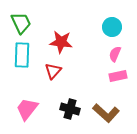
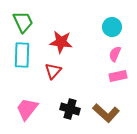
green trapezoid: moved 2 px right, 1 px up
